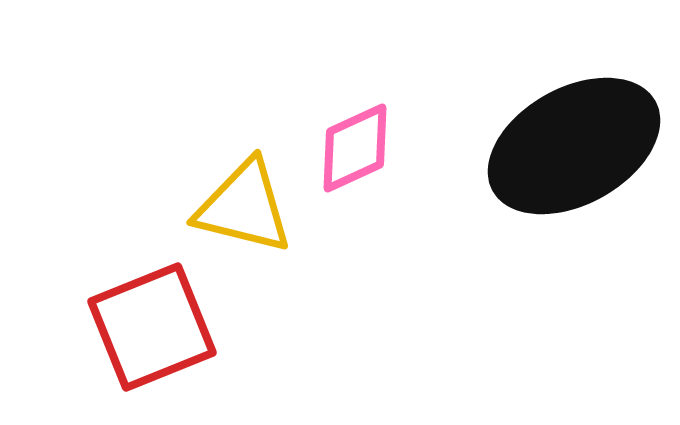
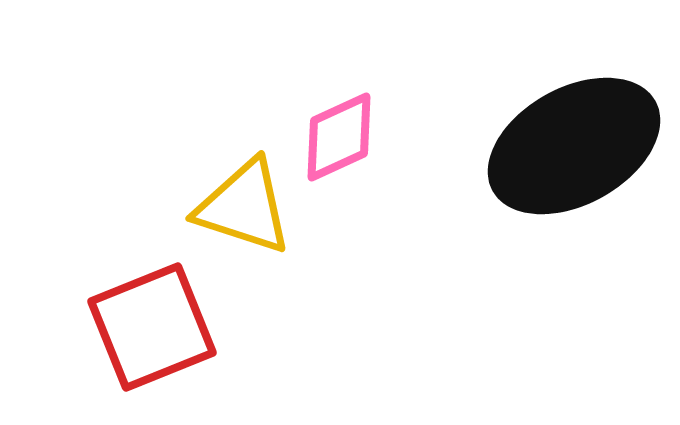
pink diamond: moved 16 px left, 11 px up
yellow triangle: rotated 4 degrees clockwise
